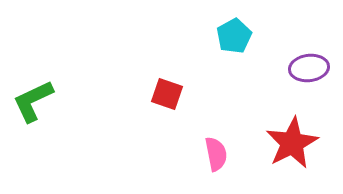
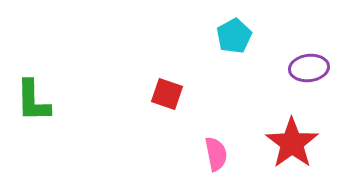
green L-shape: rotated 66 degrees counterclockwise
red star: rotated 8 degrees counterclockwise
